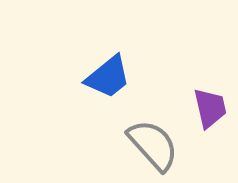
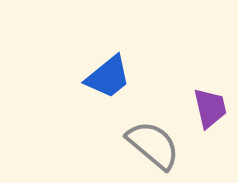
gray semicircle: rotated 8 degrees counterclockwise
